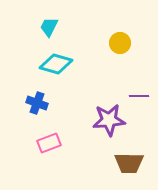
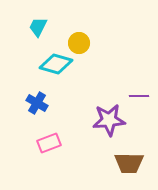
cyan trapezoid: moved 11 px left
yellow circle: moved 41 px left
blue cross: rotated 10 degrees clockwise
